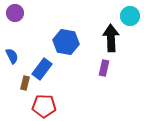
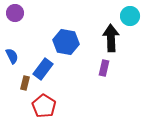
blue rectangle: moved 1 px right
red pentagon: rotated 30 degrees clockwise
